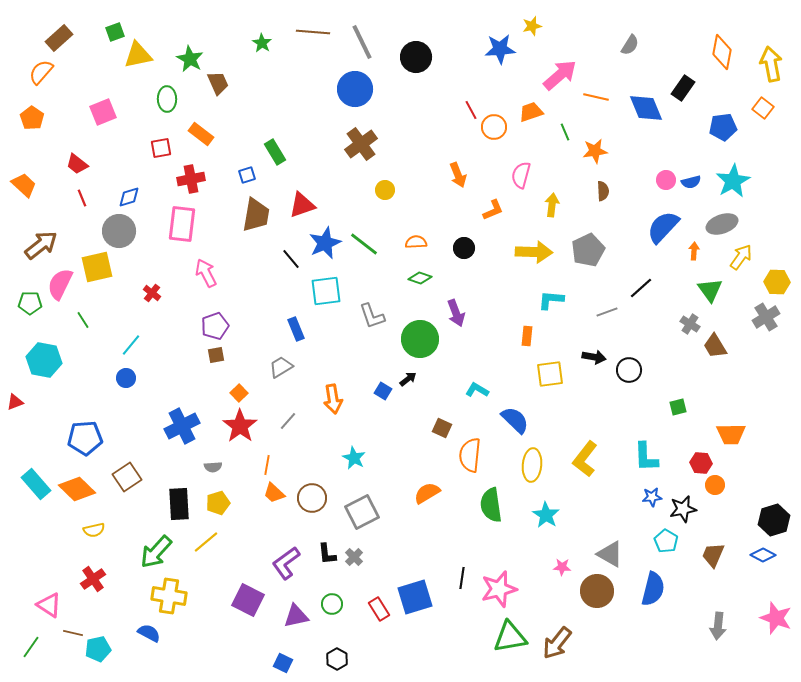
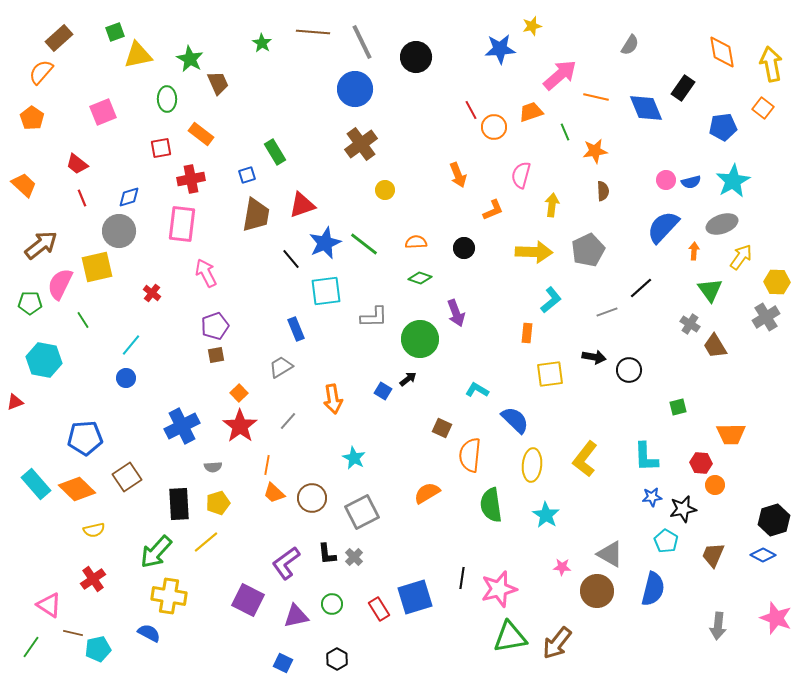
orange diamond at (722, 52): rotated 20 degrees counterclockwise
cyan L-shape at (551, 300): rotated 136 degrees clockwise
gray L-shape at (372, 316): moved 2 px right, 1 px down; rotated 72 degrees counterclockwise
orange rectangle at (527, 336): moved 3 px up
